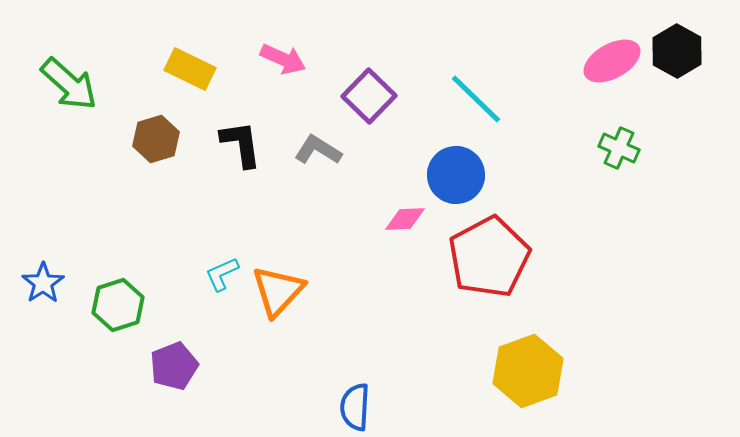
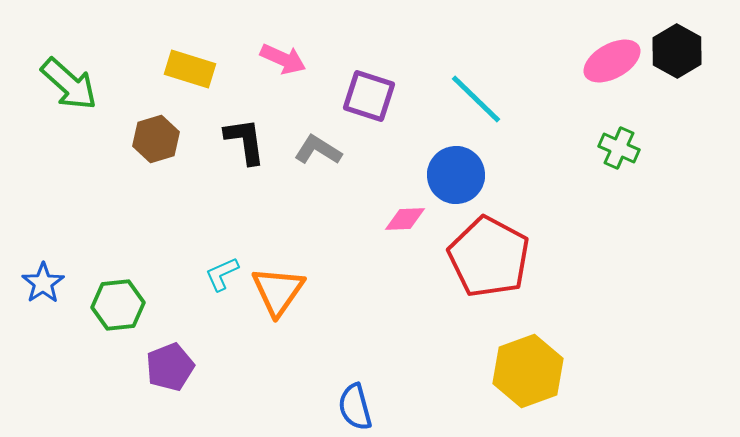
yellow rectangle: rotated 9 degrees counterclockwise
purple square: rotated 26 degrees counterclockwise
black L-shape: moved 4 px right, 3 px up
red pentagon: rotated 16 degrees counterclockwise
orange triangle: rotated 8 degrees counterclockwise
green hexagon: rotated 12 degrees clockwise
purple pentagon: moved 4 px left, 1 px down
blue semicircle: rotated 18 degrees counterclockwise
